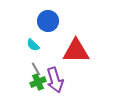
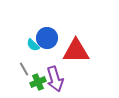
blue circle: moved 1 px left, 17 px down
gray line: moved 12 px left
purple arrow: moved 1 px up
